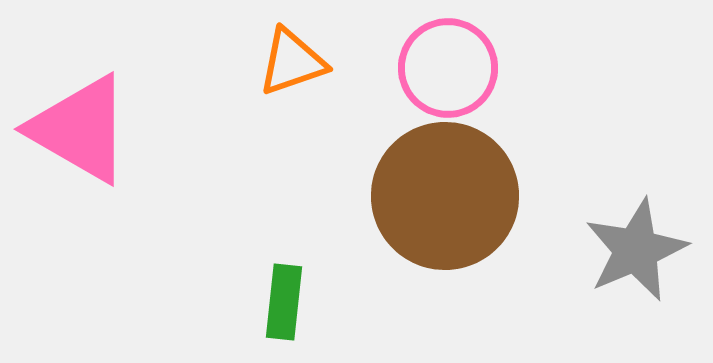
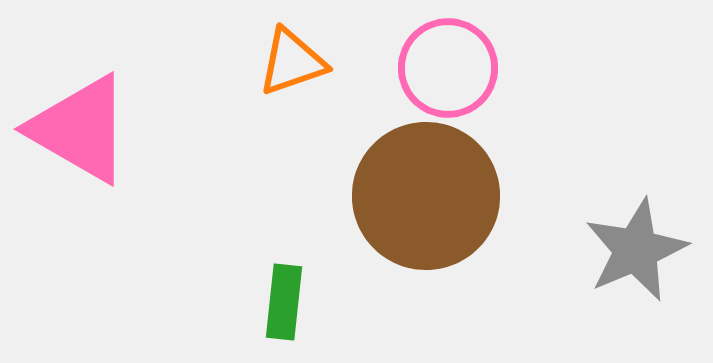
brown circle: moved 19 px left
